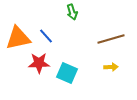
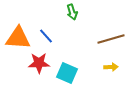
orange triangle: rotated 16 degrees clockwise
